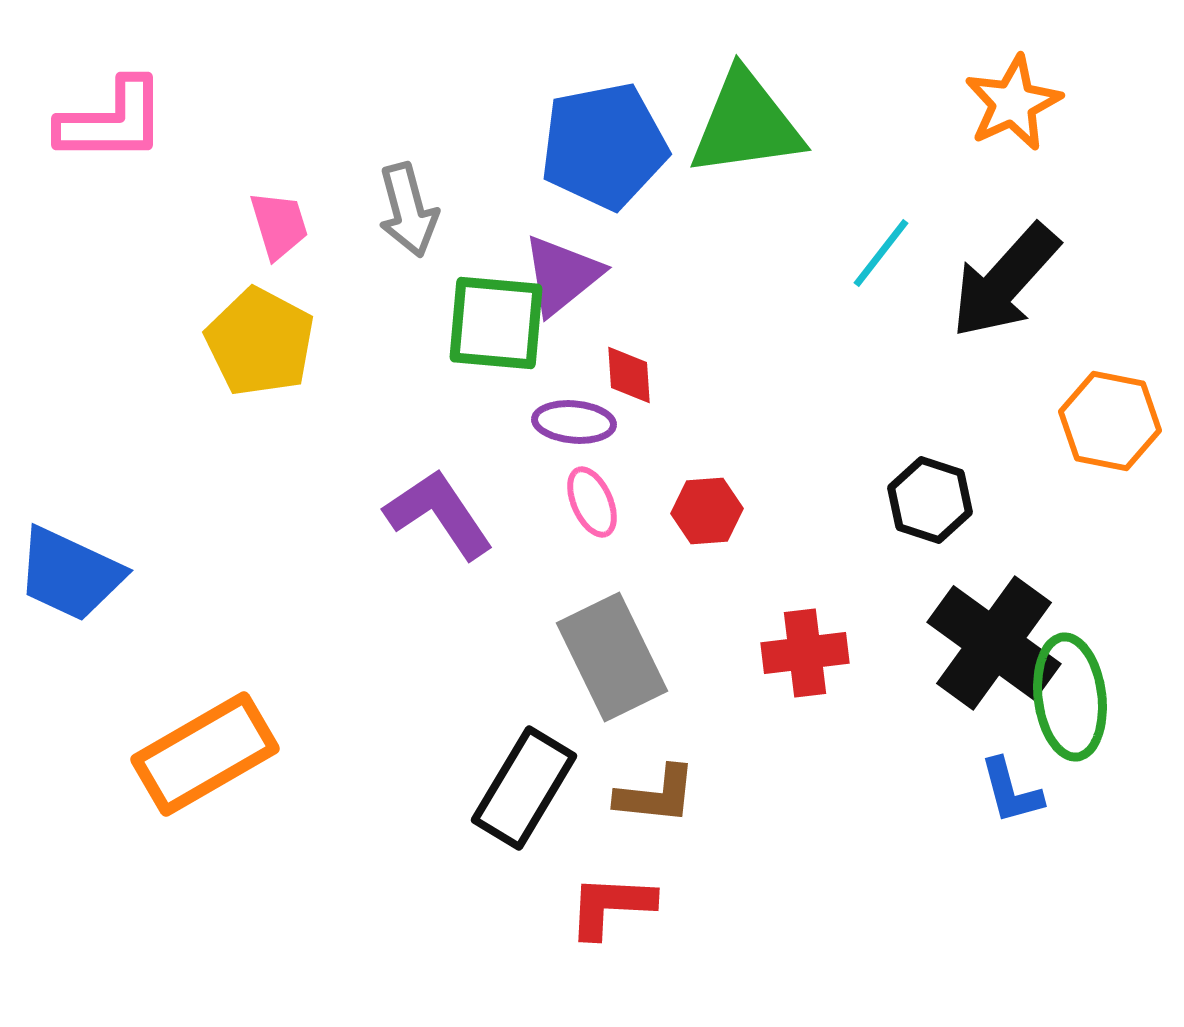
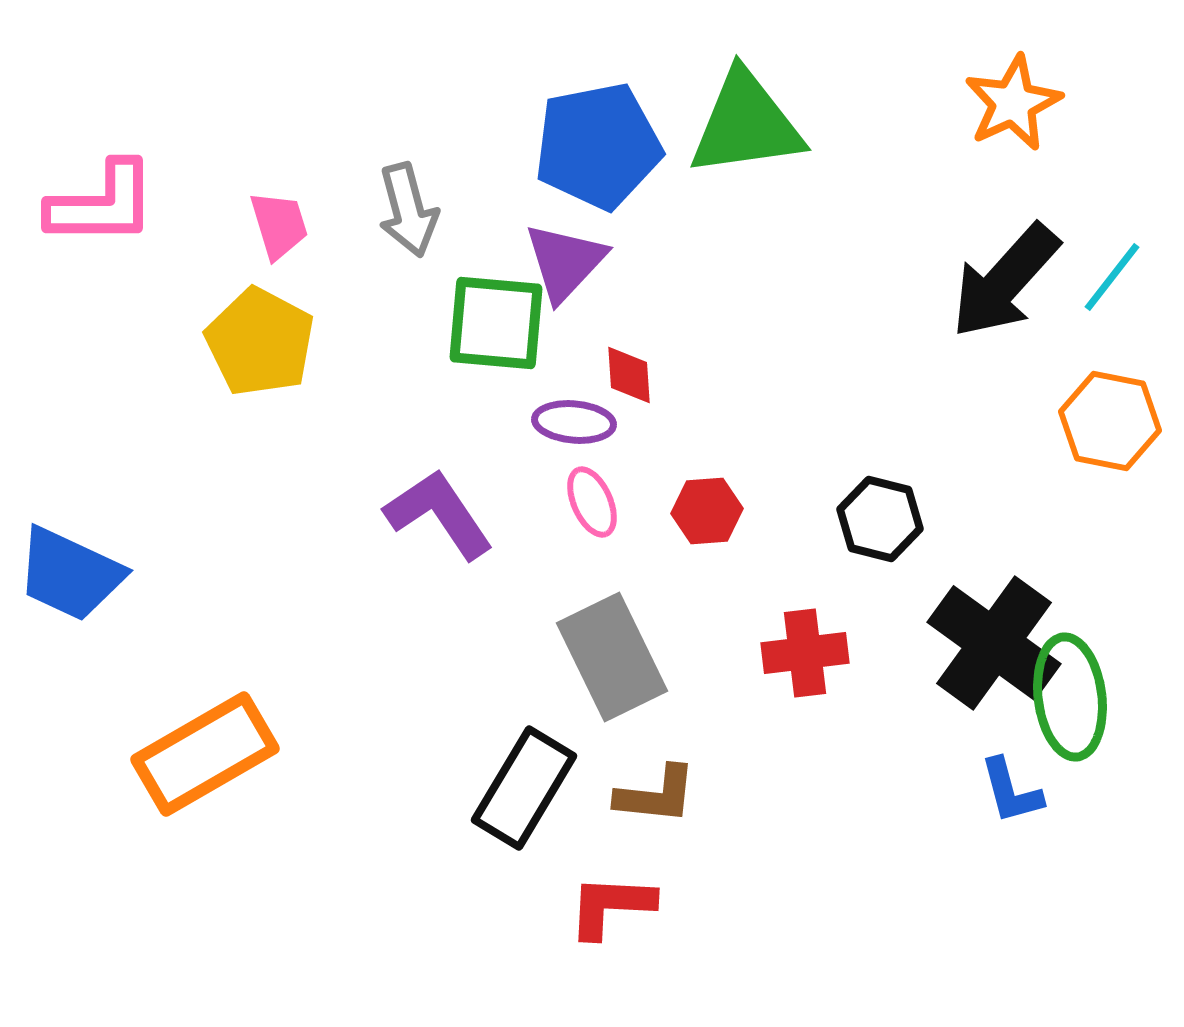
pink L-shape: moved 10 px left, 83 px down
blue pentagon: moved 6 px left
cyan line: moved 231 px right, 24 px down
purple triangle: moved 3 px right, 13 px up; rotated 8 degrees counterclockwise
black hexagon: moved 50 px left, 19 px down; rotated 4 degrees counterclockwise
